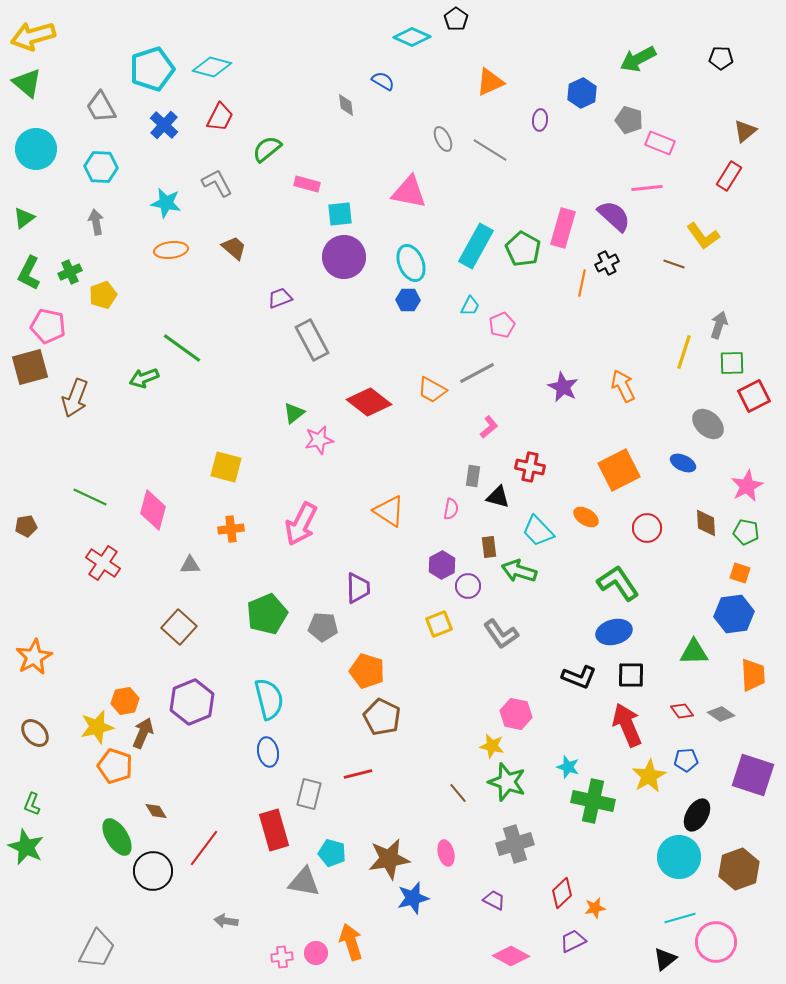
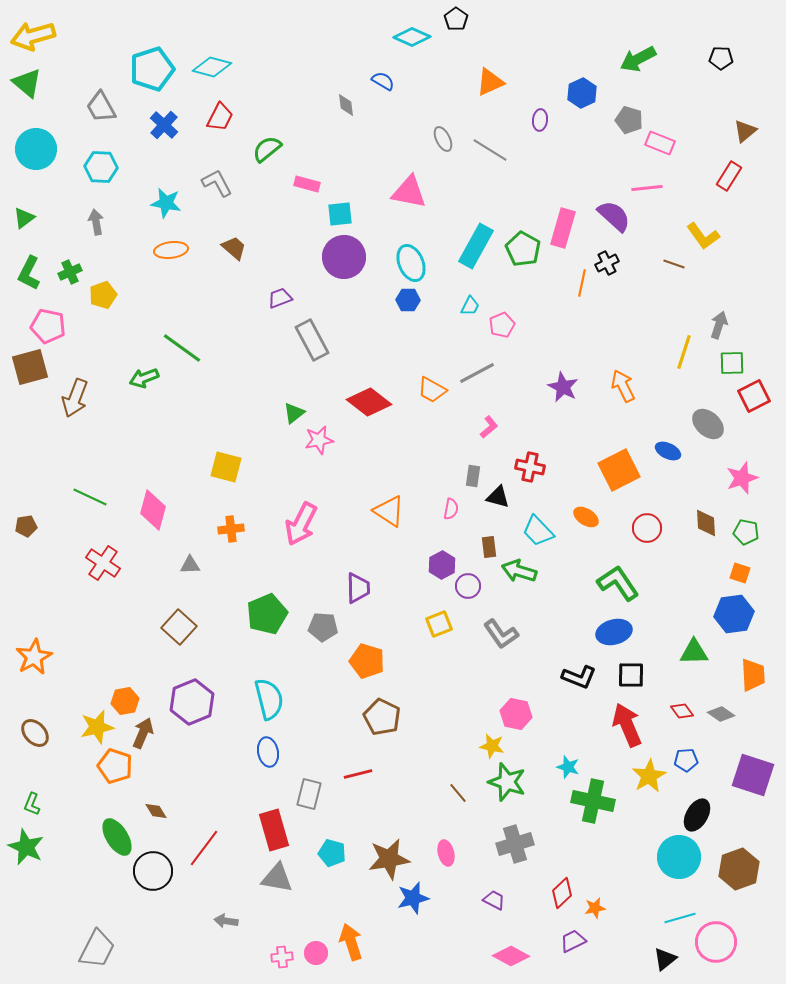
blue ellipse at (683, 463): moved 15 px left, 12 px up
pink star at (747, 486): moved 5 px left, 8 px up; rotated 8 degrees clockwise
orange pentagon at (367, 671): moved 10 px up
gray triangle at (304, 882): moved 27 px left, 4 px up
